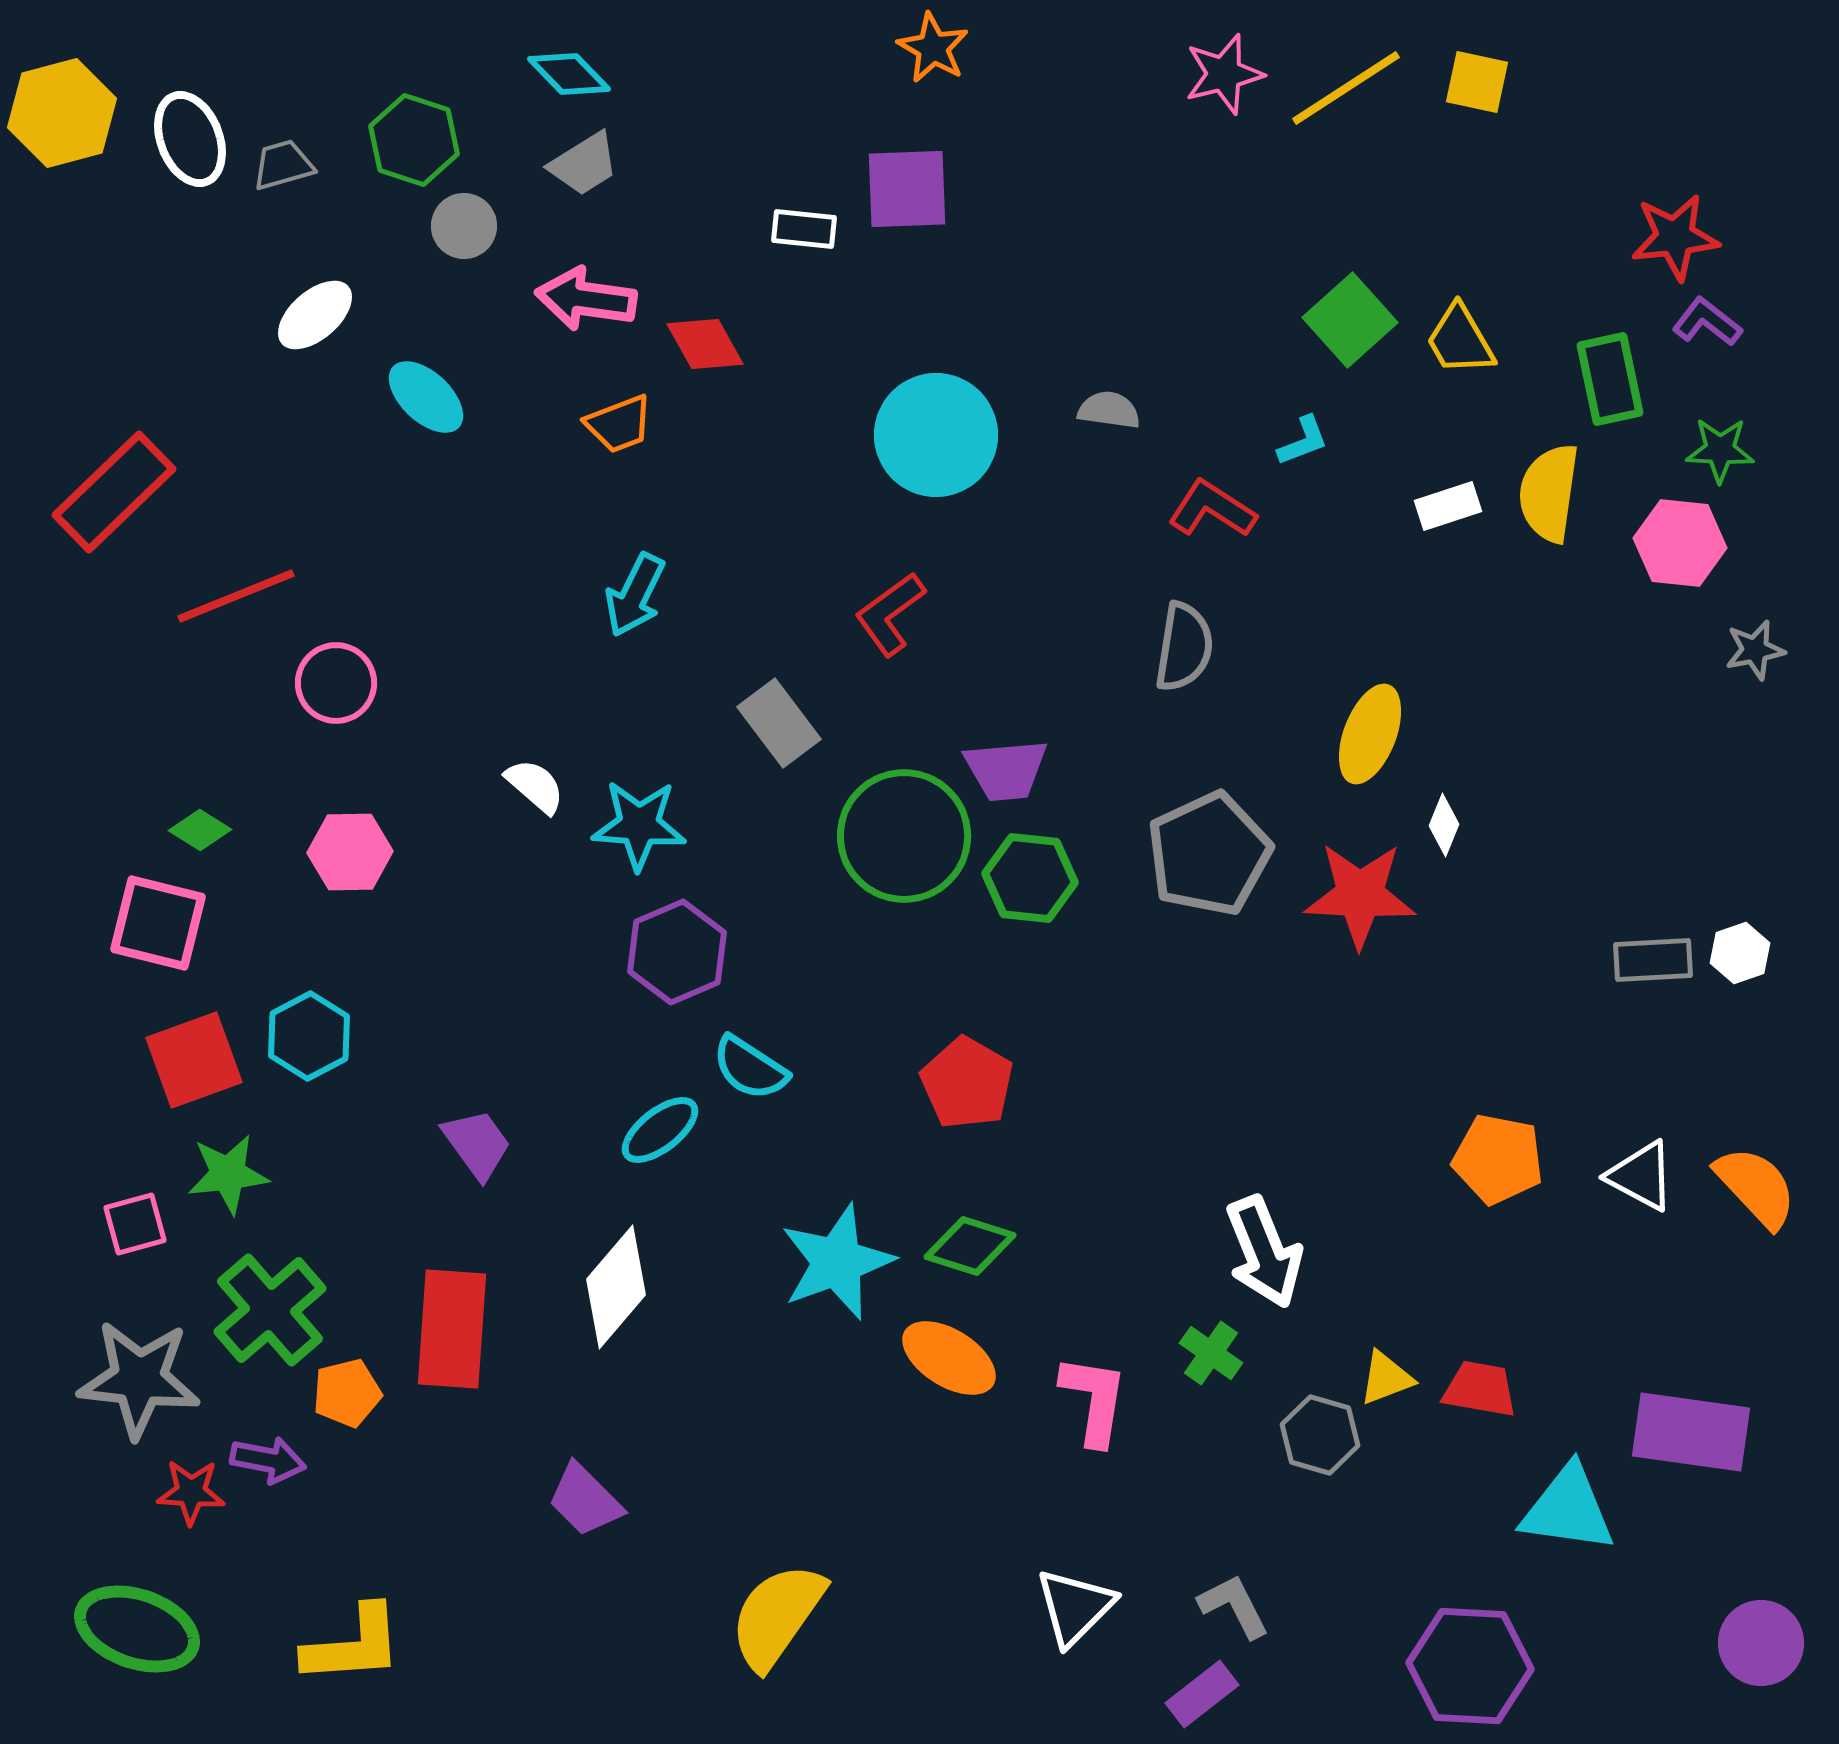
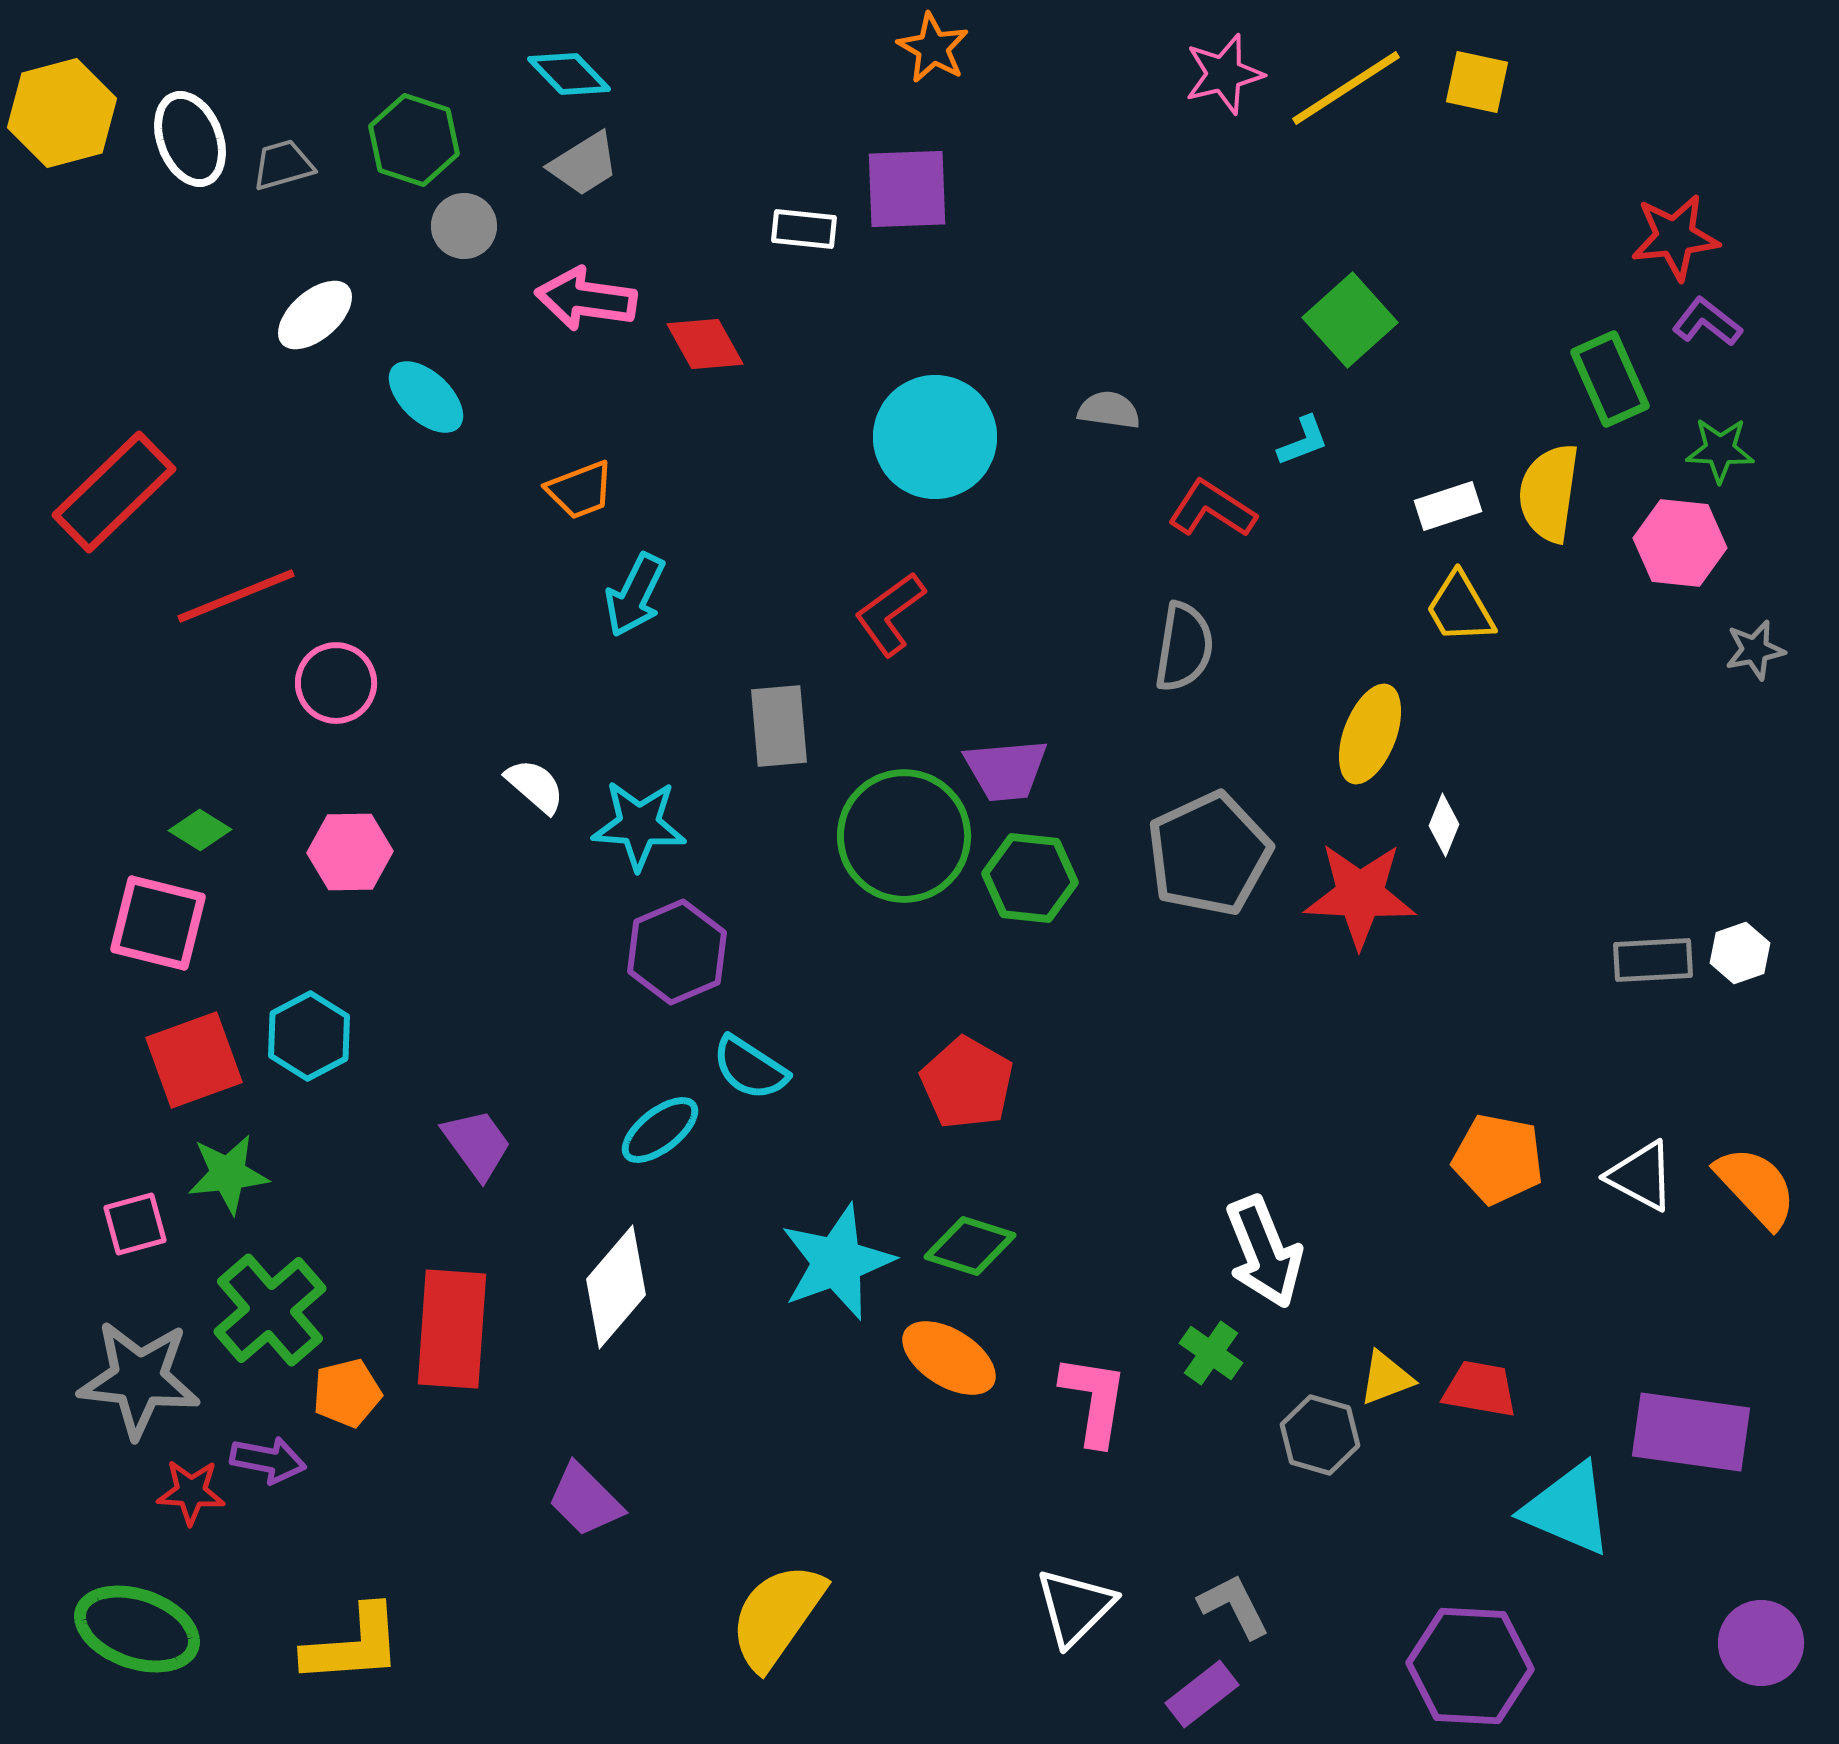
yellow trapezoid at (1460, 340): moved 268 px down
green rectangle at (1610, 379): rotated 12 degrees counterclockwise
orange trapezoid at (619, 424): moved 39 px left, 66 px down
cyan circle at (936, 435): moved 1 px left, 2 px down
gray rectangle at (779, 723): moved 3 px down; rotated 32 degrees clockwise
cyan triangle at (1568, 1509): rotated 15 degrees clockwise
